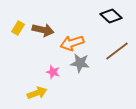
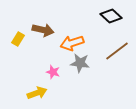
yellow rectangle: moved 11 px down
